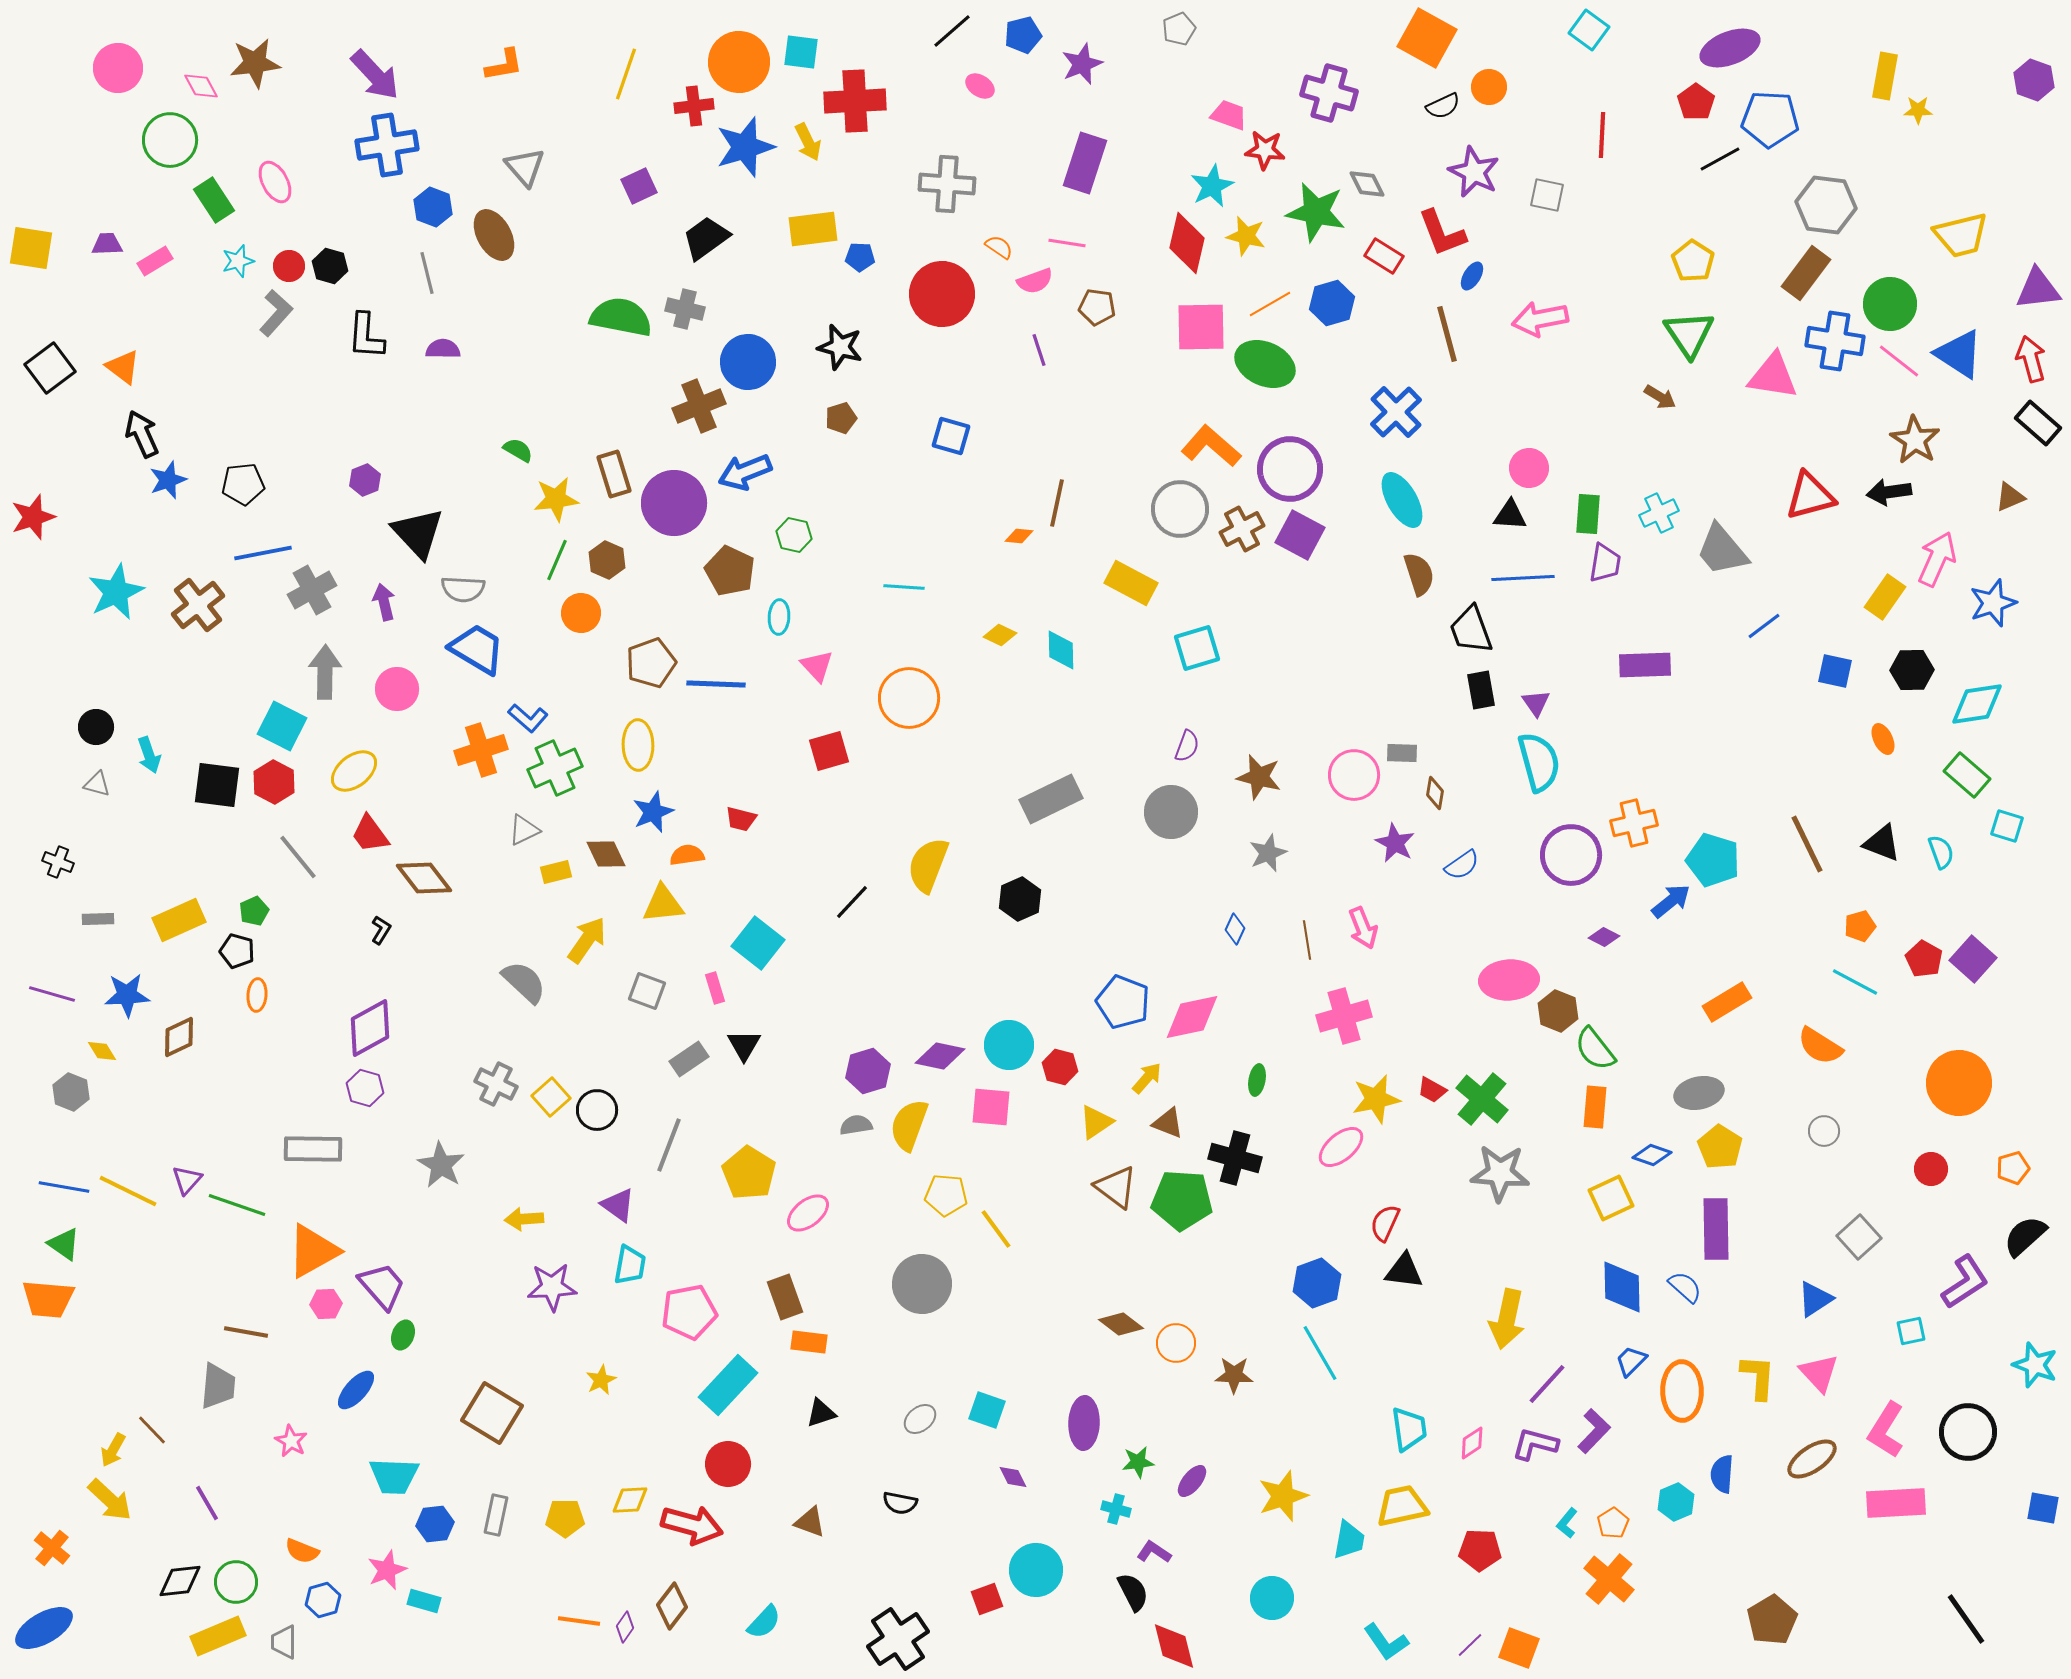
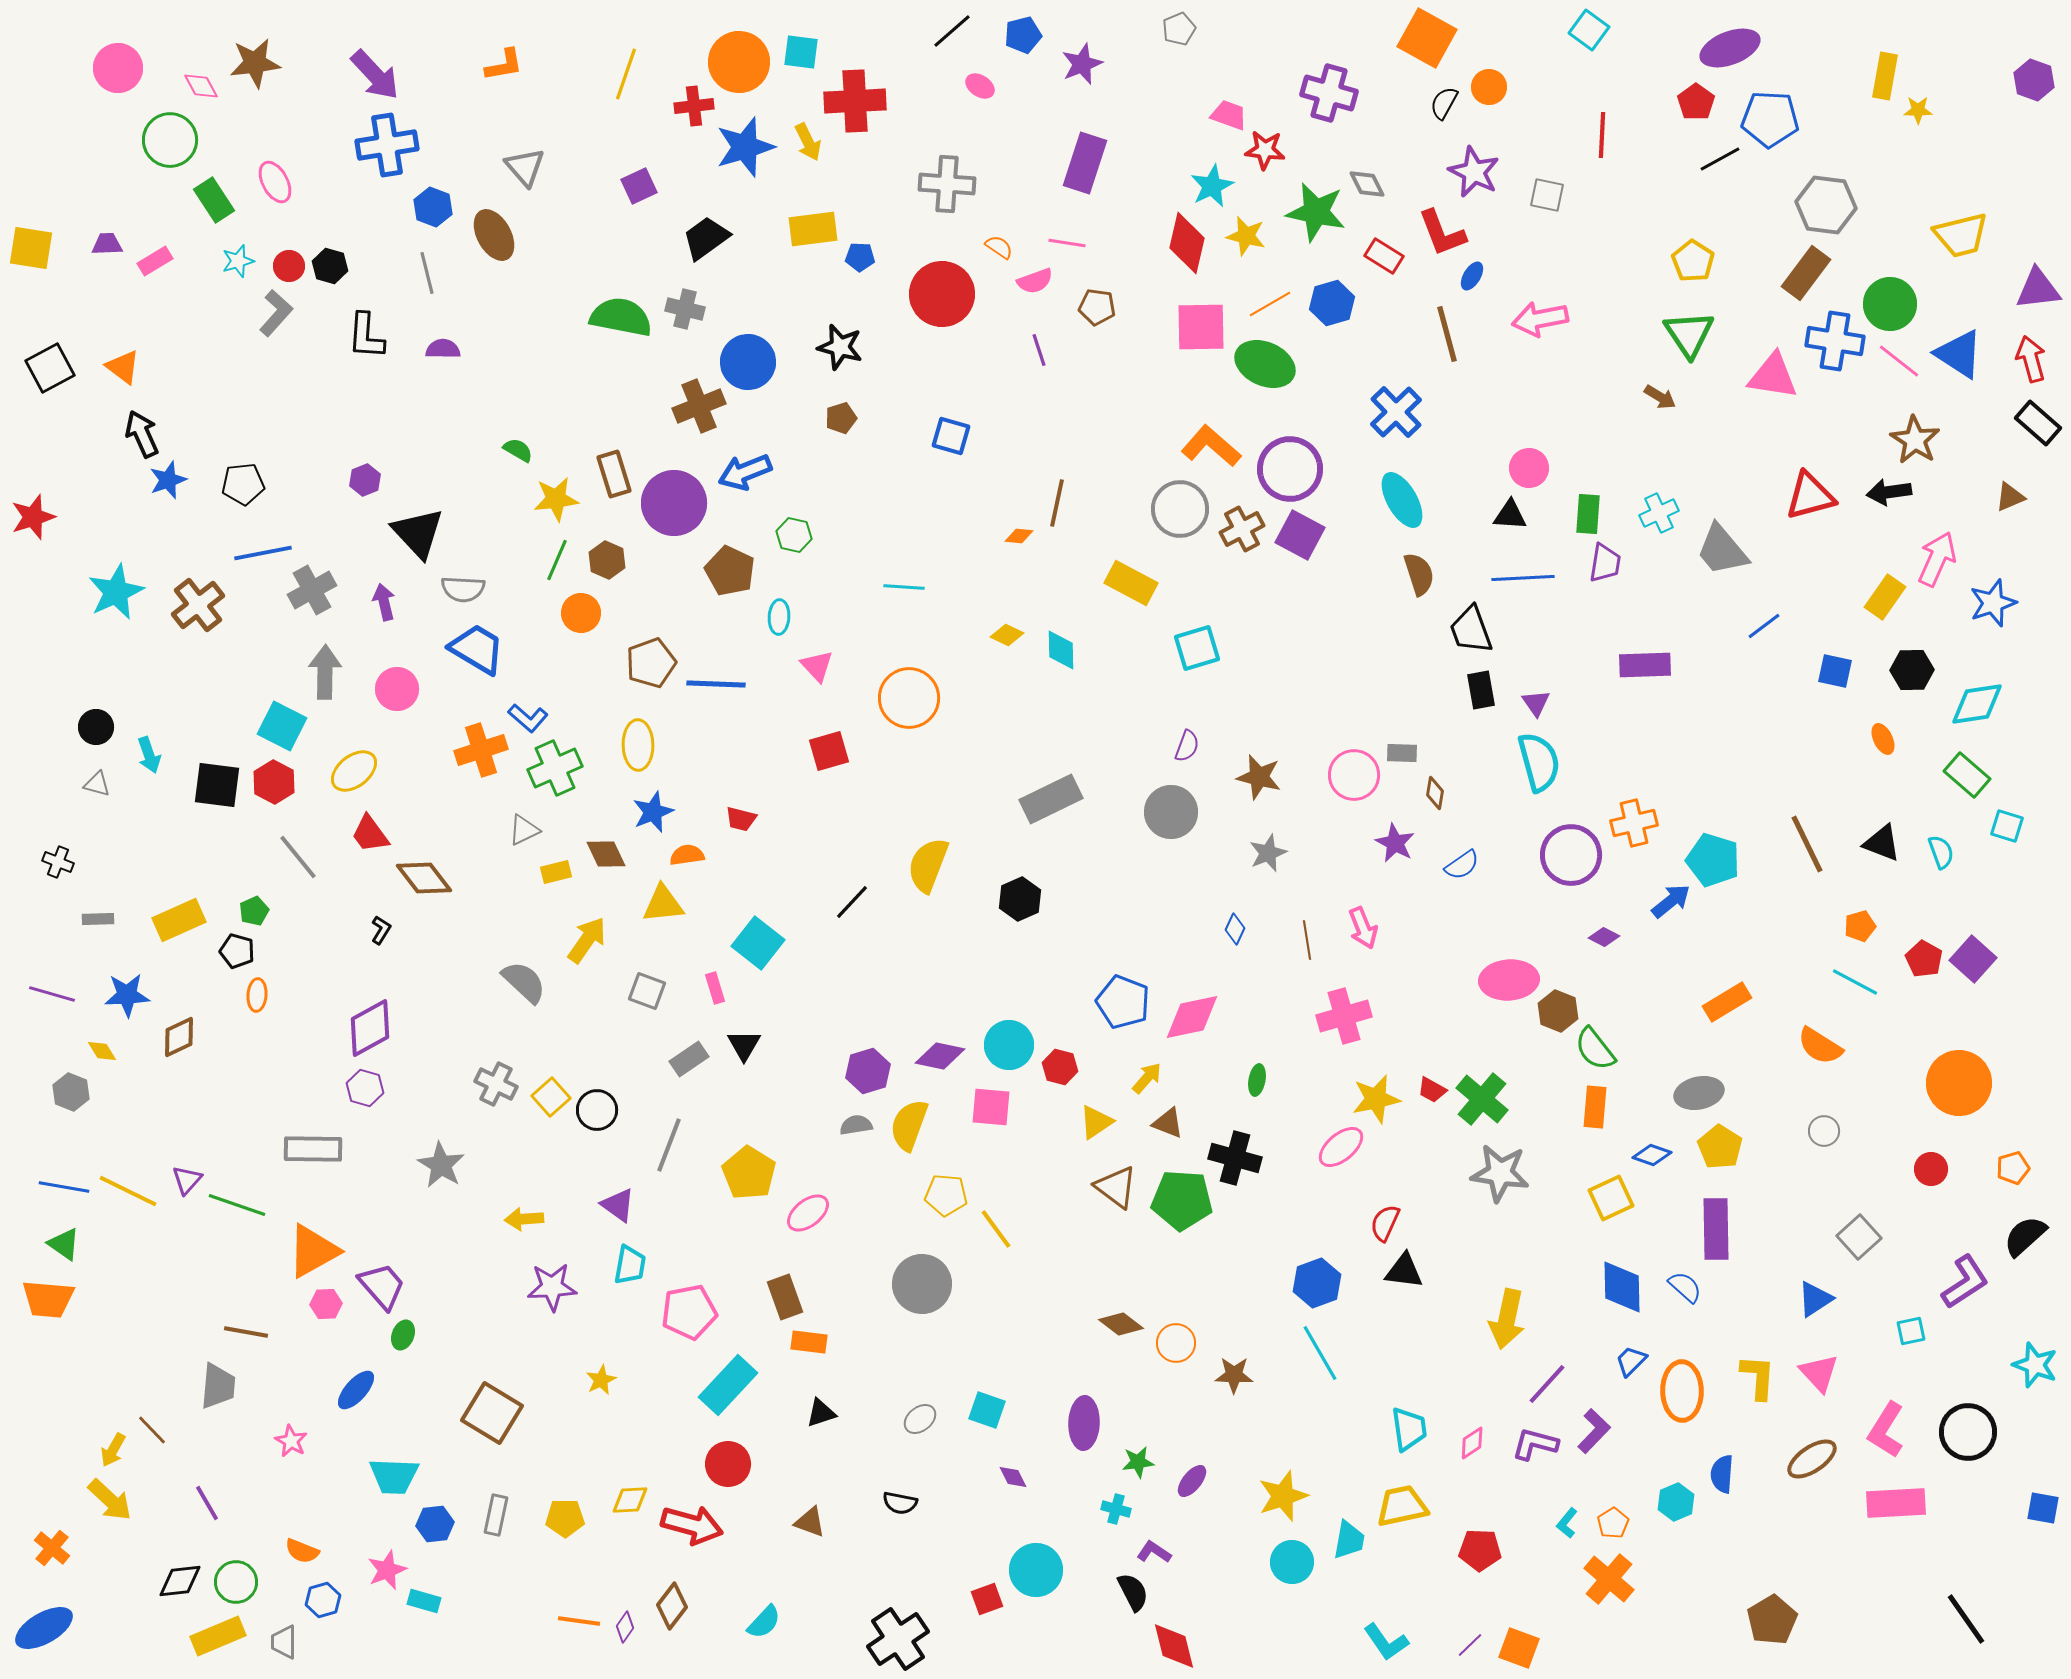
black semicircle at (1443, 106): moved 1 px right, 3 px up; rotated 144 degrees clockwise
black square at (50, 368): rotated 9 degrees clockwise
yellow diamond at (1000, 635): moved 7 px right
gray star at (1500, 1173): rotated 4 degrees clockwise
cyan circle at (1272, 1598): moved 20 px right, 36 px up
